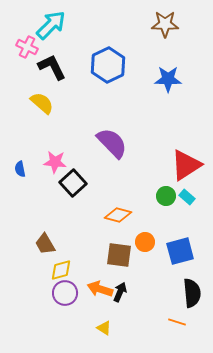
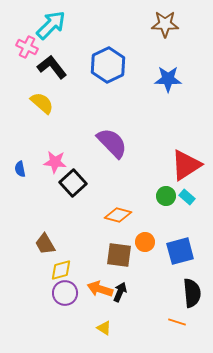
black L-shape: rotated 12 degrees counterclockwise
